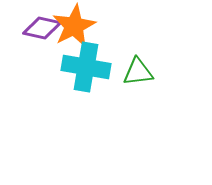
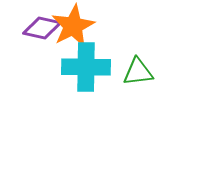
orange star: moved 1 px left
cyan cross: rotated 9 degrees counterclockwise
